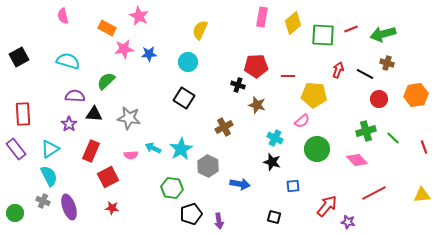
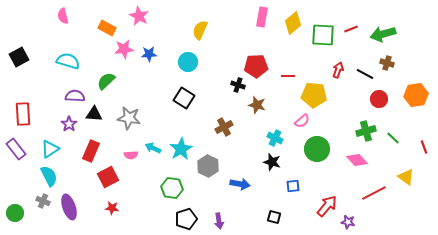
yellow triangle at (422, 195): moved 16 px left, 18 px up; rotated 42 degrees clockwise
black pentagon at (191, 214): moved 5 px left, 5 px down
